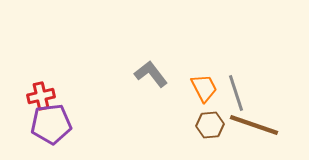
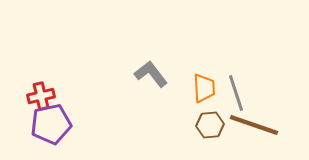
orange trapezoid: rotated 24 degrees clockwise
purple pentagon: rotated 6 degrees counterclockwise
